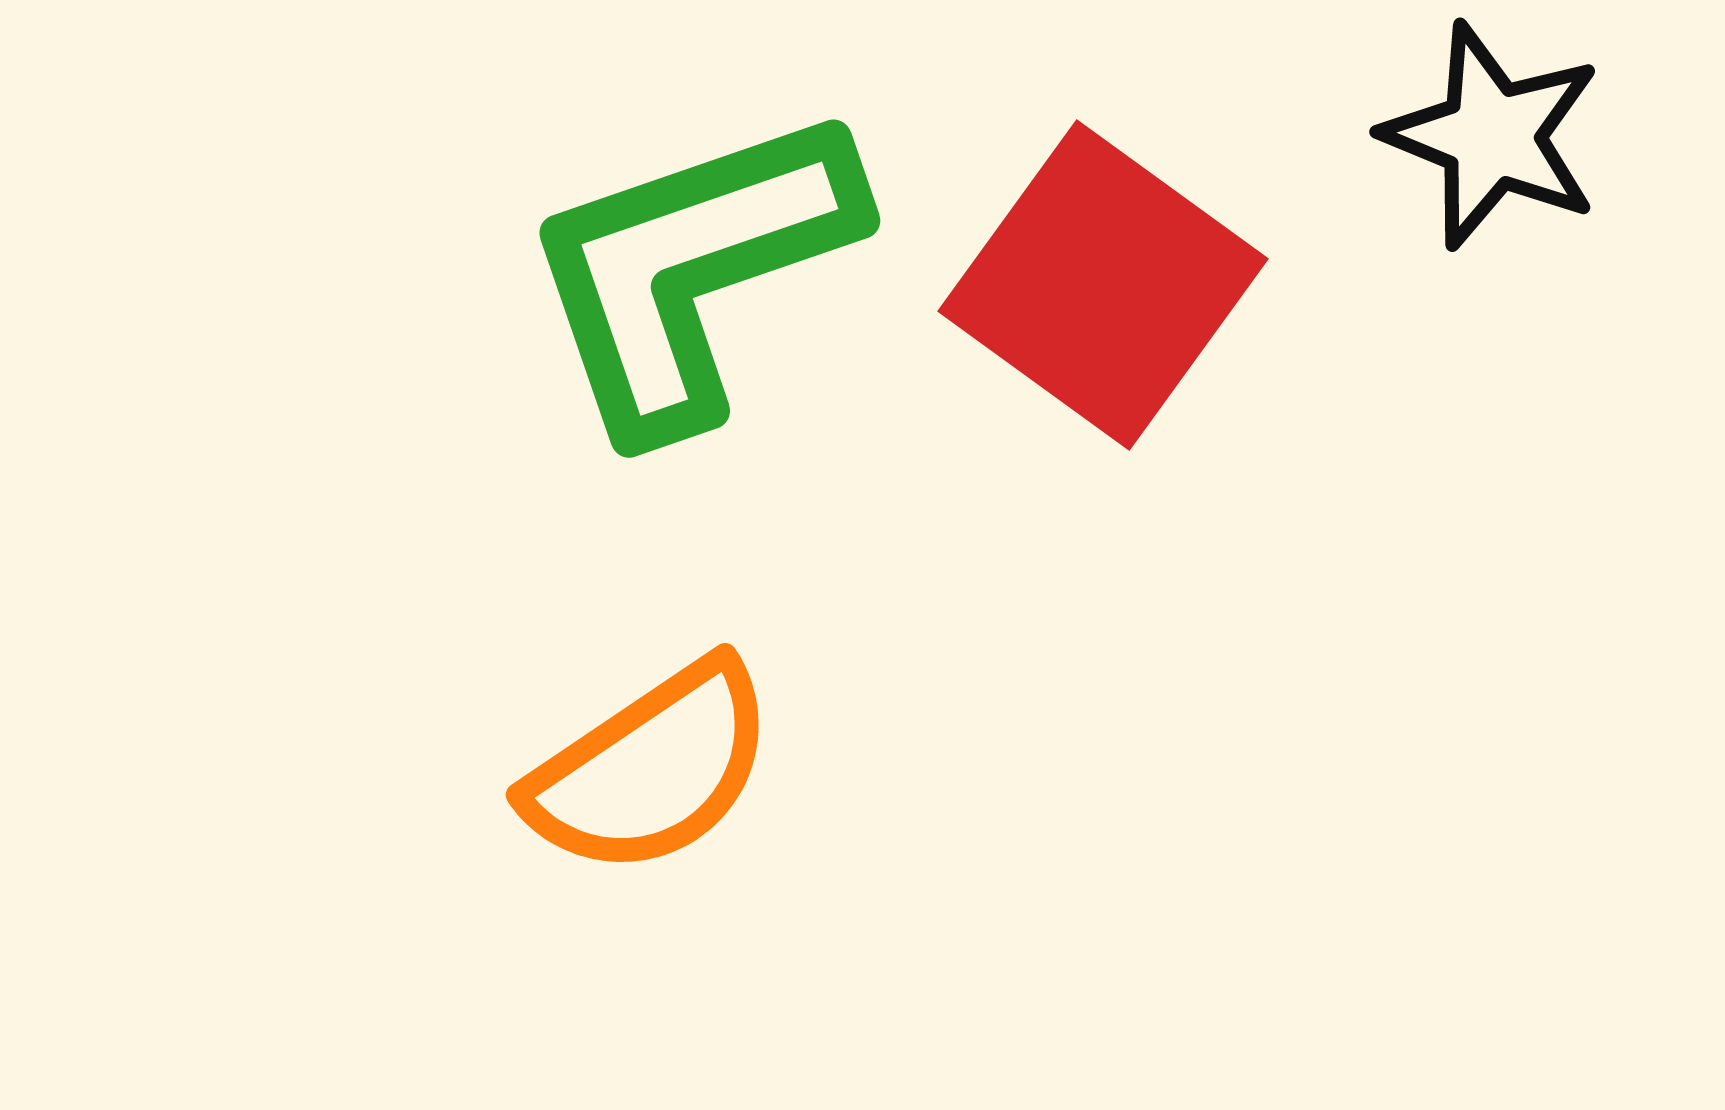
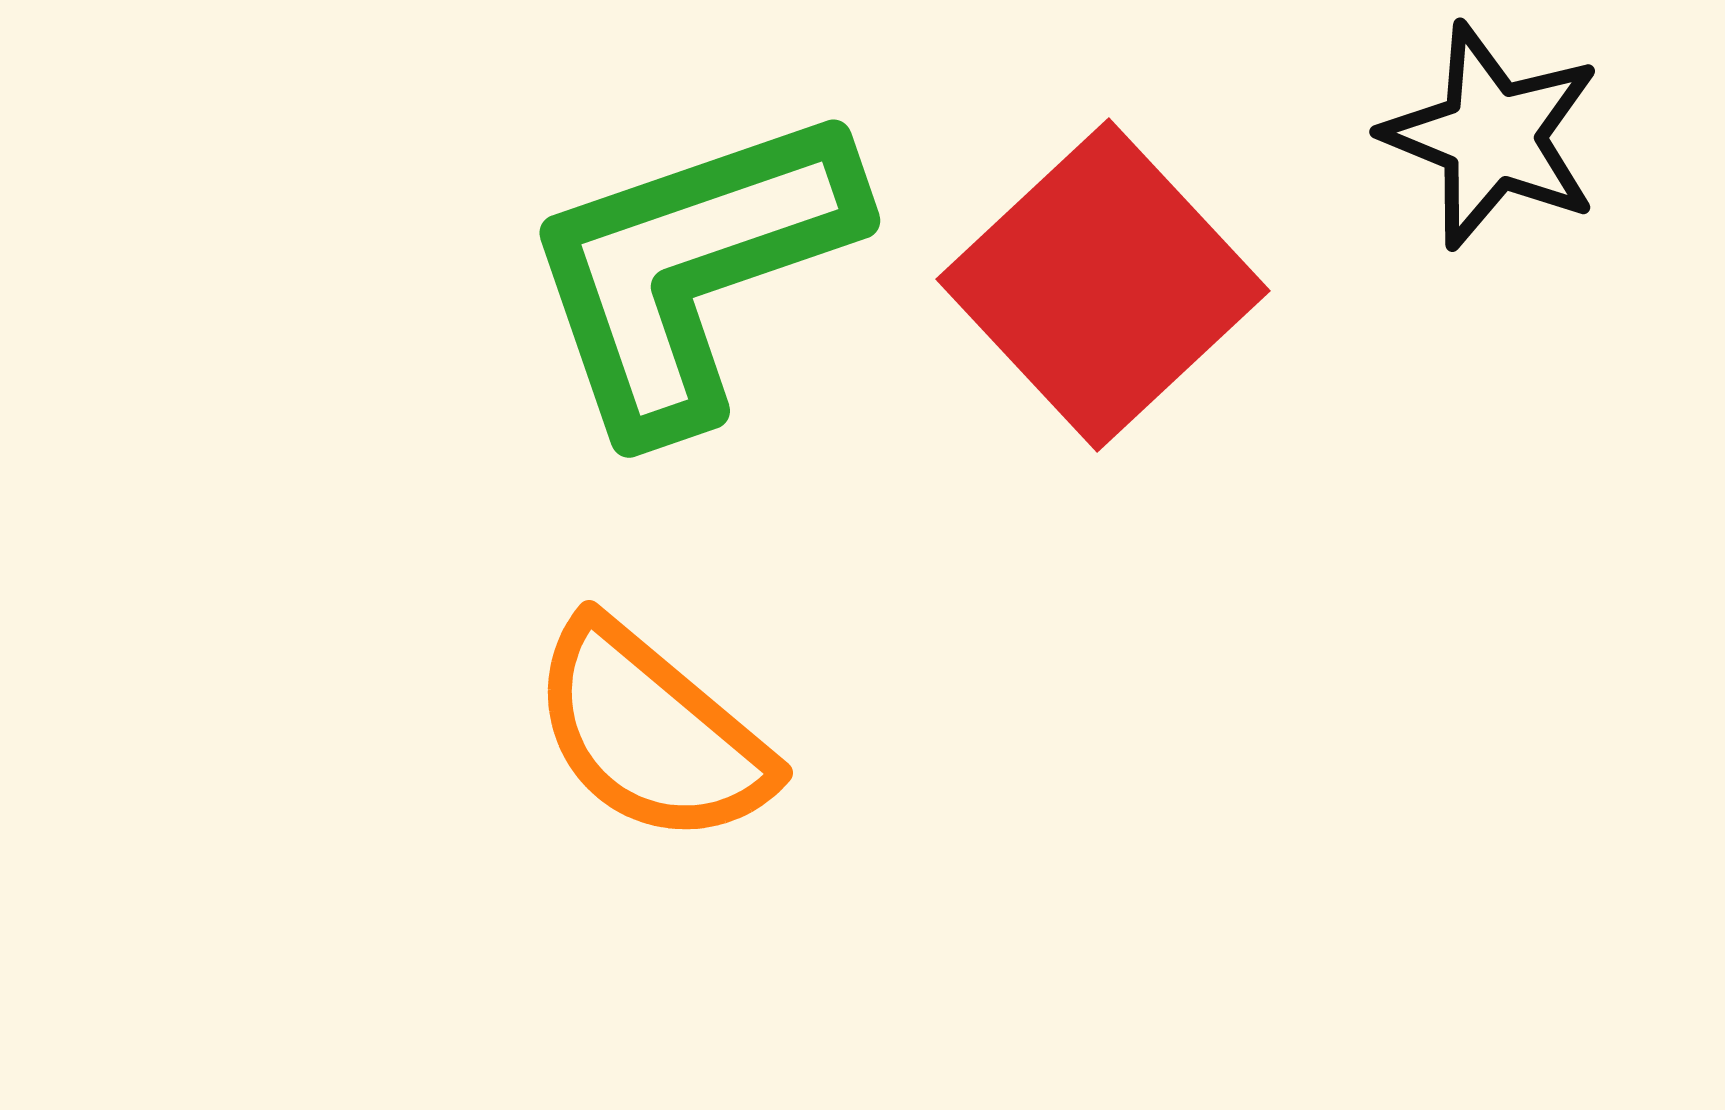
red square: rotated 11 degrees clockwise
orange semicircle: moved 36 px up; rotated 74 degrees clockwise
